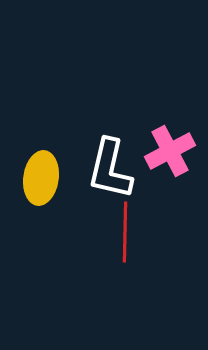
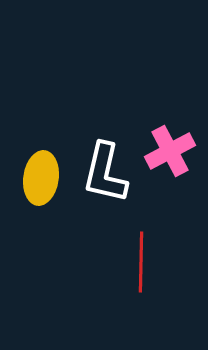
white L-shape: moved 5 px left, 4 px down
red line: moved 16 px right, 30 px down
